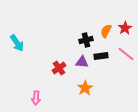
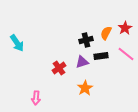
orange semicircle: moved 2 px down
purple triangle: rotated 24 degrees counterclockwise
